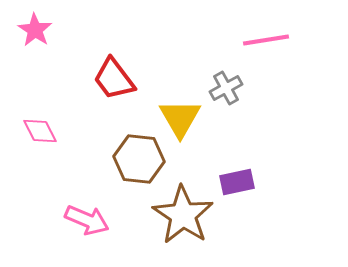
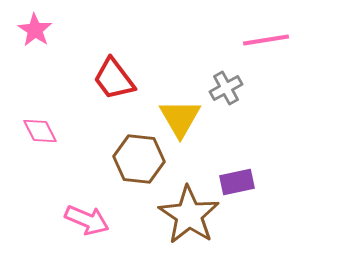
brown star: moved 6 px right
